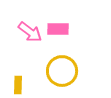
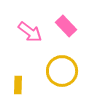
pink rectangle: moved 8 px right, 3 px up; rotated 45 degrees clockwise
